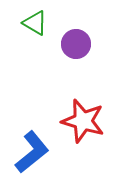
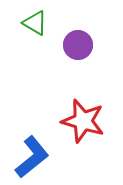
purple circle: moved 2 px right, 1 px down
blue L-shape: moved 5 px down
